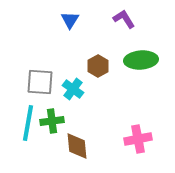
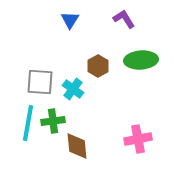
green cross: moved 1 px right
